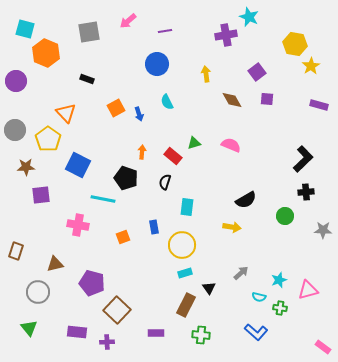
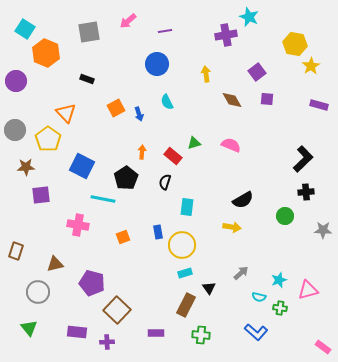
cyan square at (25, 29): rotated 18 degrees clockwise
blue square at (78, 165): moved 4 px right, 1 px down
black pentagon at (126, 178): rotated 20 degrees clockwise
black semicircle at (246, 200): moved 3 px left
blue rectangle at (154, 227): moved 4 px right, 5 px down
